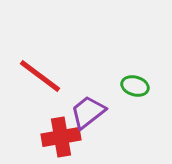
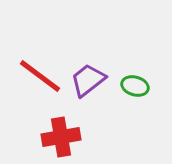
purple trapezoid: moved 32 px up
